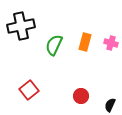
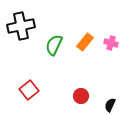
orange rectangle: rotated 24 degrees clockwise
